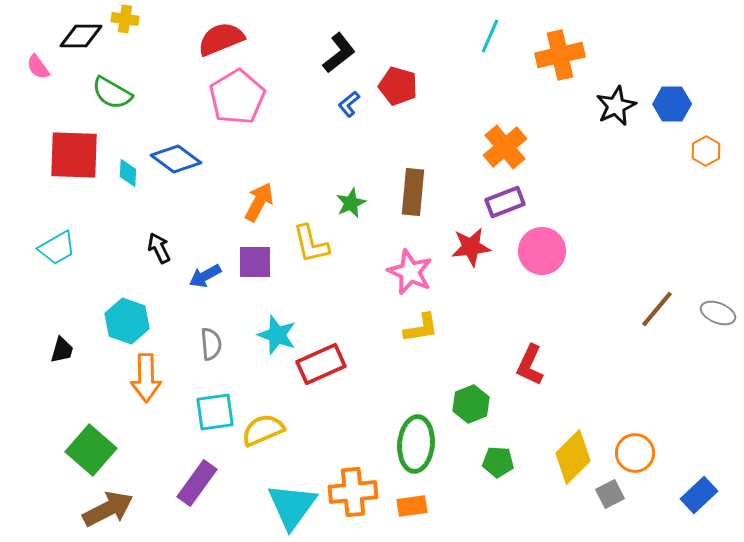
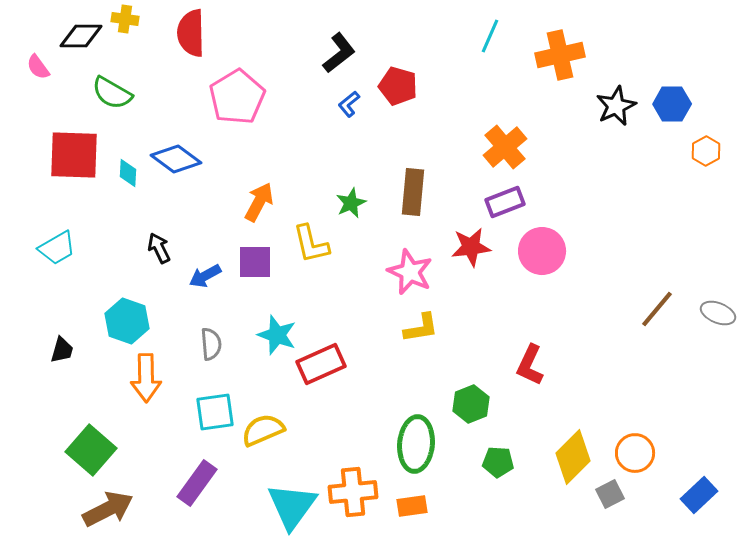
red semicircle at (221, 39): moved 30 px left, 6 px up; rotated 69 degrees counterclockwise
